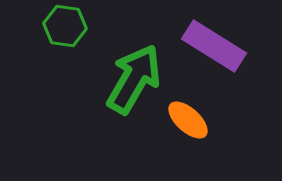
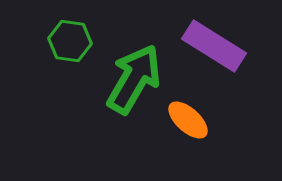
green hexagon: moved 5 px right, 15 px down
